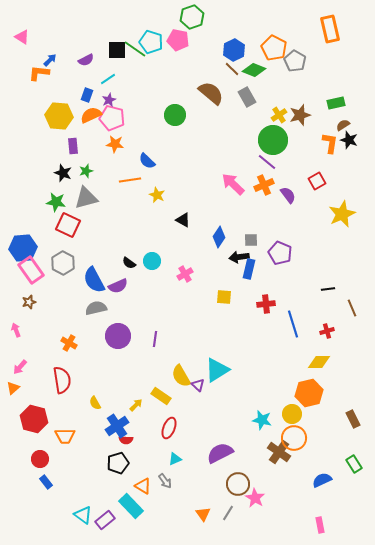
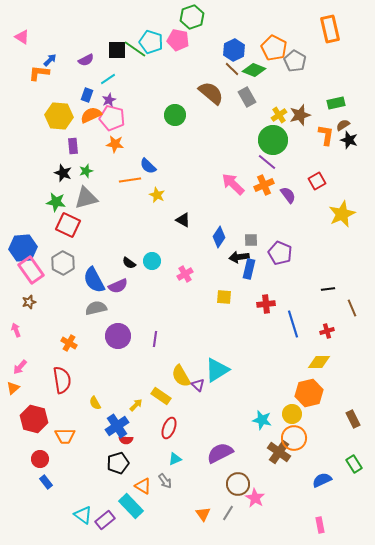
orange L-shape at (330, 143): moved 4 px left, 8 px up
blue semicircle at (147, 161): moved 1 px right, 5 px down
